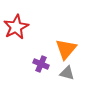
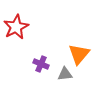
orange triangle: moved 13 px right, 5 px down
gray triangle: moved 2 px left, 1 px down; rotated 21 degrees counterclockwise
